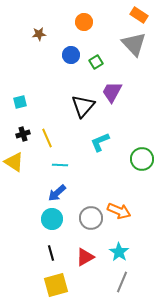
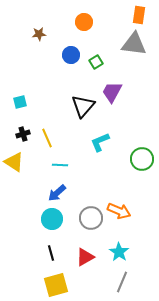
orange rectangle: rotated 66 degrees clockwise
gray triangle: rotated 40 degrees counterclockwise
